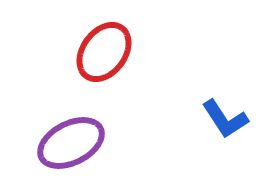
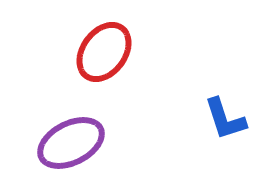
blue L-shape: rotated 15 degrees clockwise
